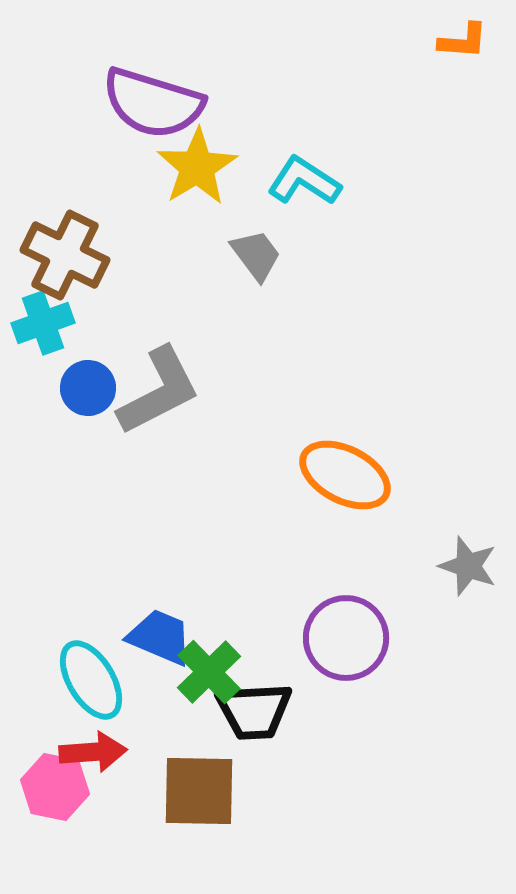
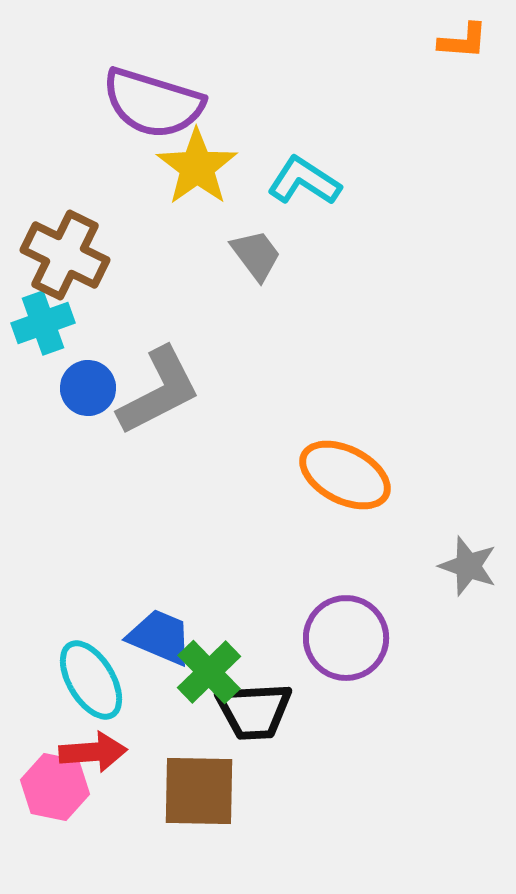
yellow star: rotated 4 degrees counterclockwise
